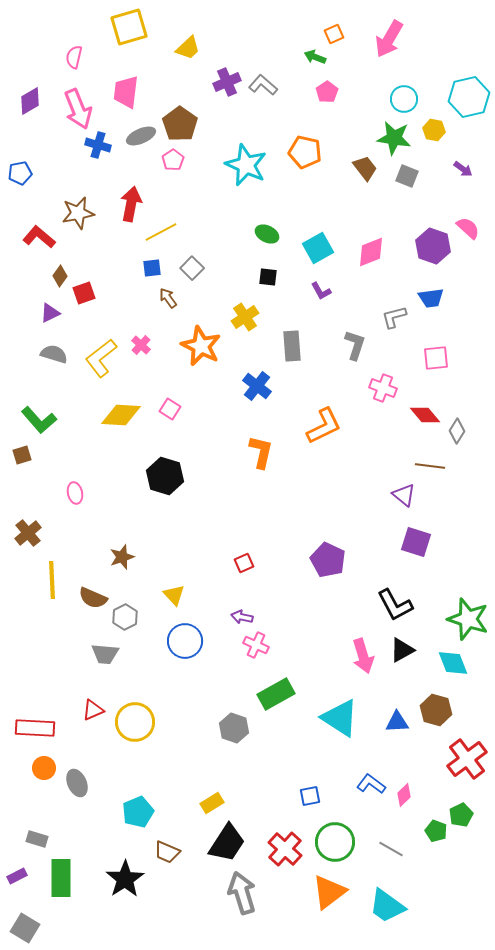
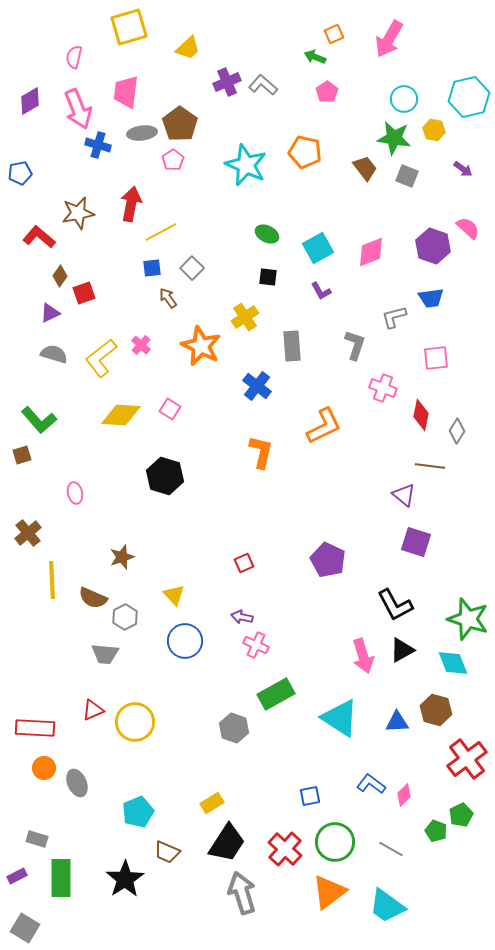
gray ellipse at (141, 136): moved 1 px right, 3 px up; rotated 16 degrees clockwise
red diamond at (425, 415): moved 4 px left; rotated 52 degrees clockwise
